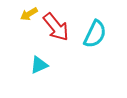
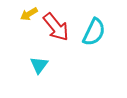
cyan semicircle: moved 1 px left, 2 px up
cyan triangle: rotated 30 degrees counterclockwise
